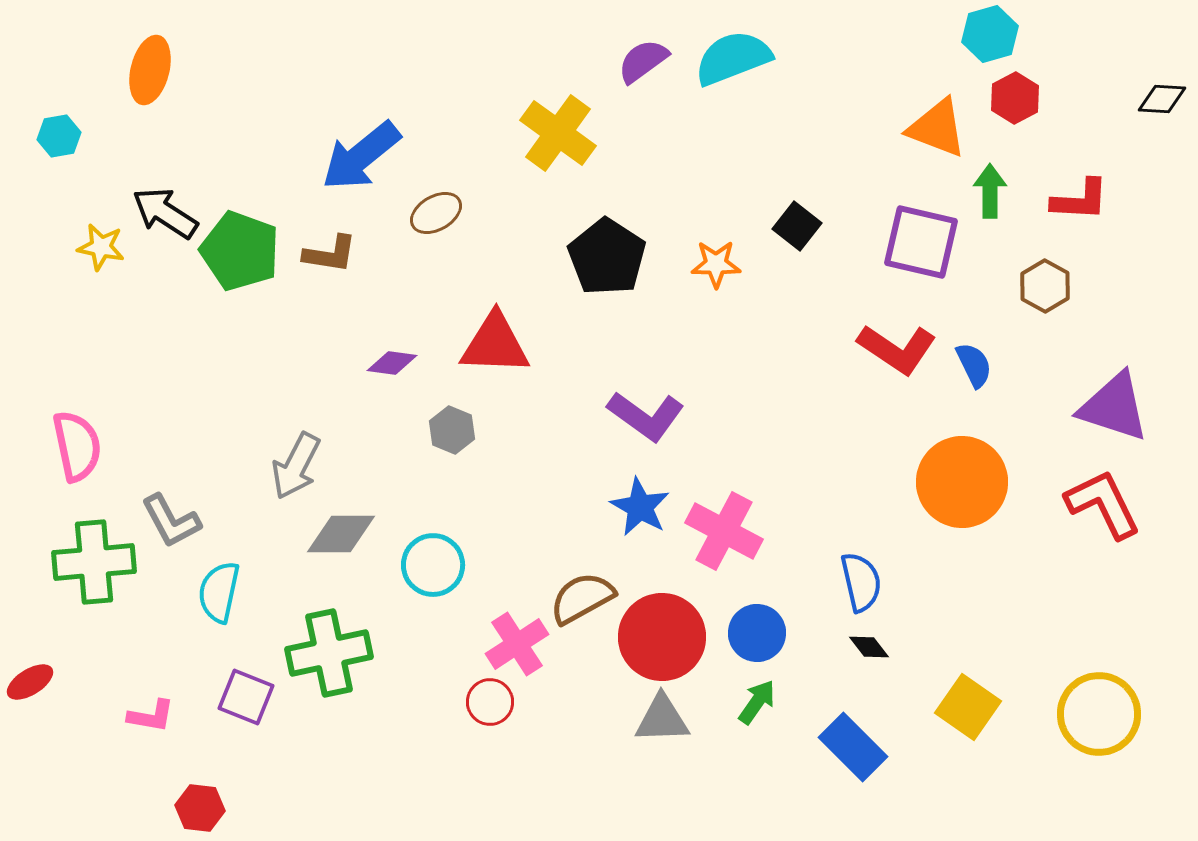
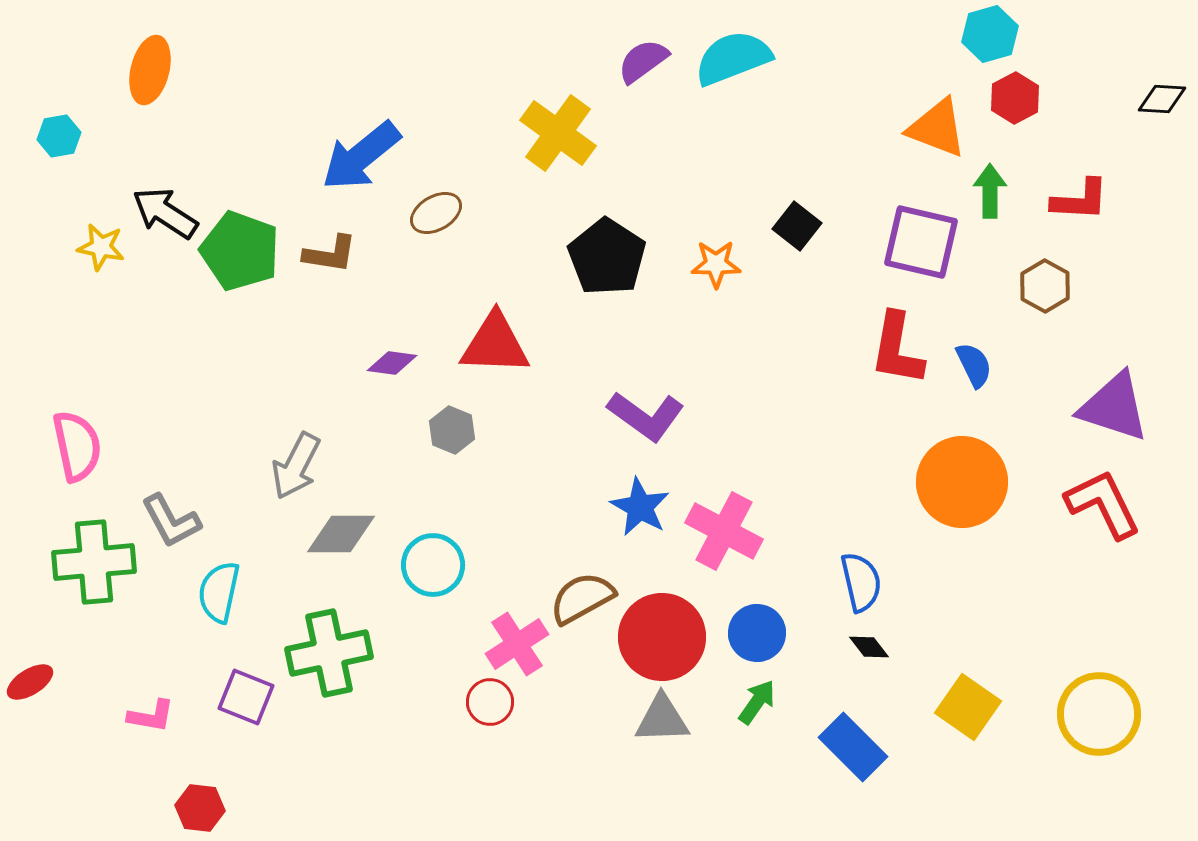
red L-shape at (897, 349): rotated 66 degrees clockwise
